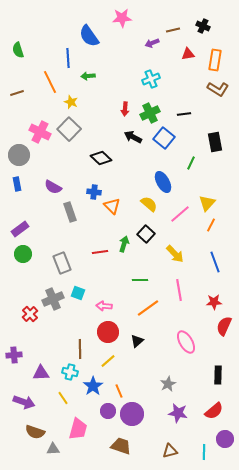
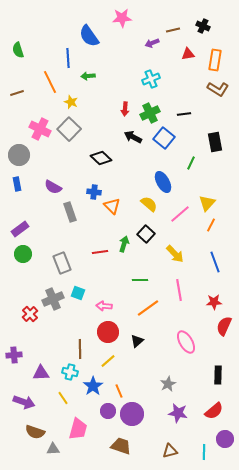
pink cross at (40, 132): moved 3 px up
